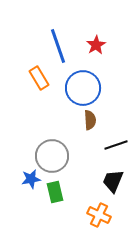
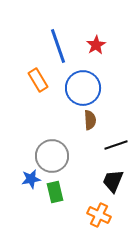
orange rectangle: moved 1 px left, 2 px down
